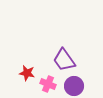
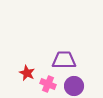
purple trapezoid: rotated 125 degrees clockwise
red star: rotated 14 degrees clockwise
